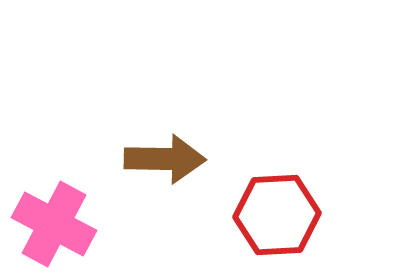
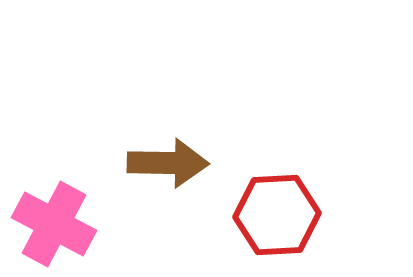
brown arrow: moved 3 px right, 4 px down
